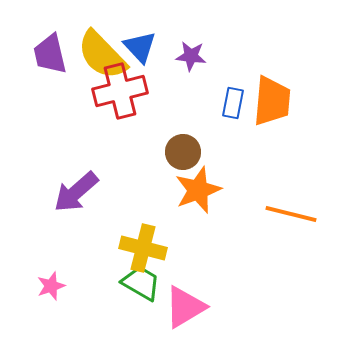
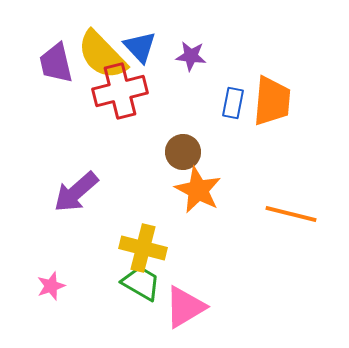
purple trapezoid: moved 6 px right, 9 px down
orange star: rotated 24 degrees counterclockwise
